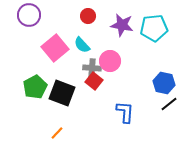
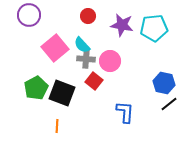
gray cross: moved 6 px left, 9 px up
green pentagon: moved 1 px right, 1 px down
orange line: moved 7 px up; rotated 40 degrees counterclockwise
